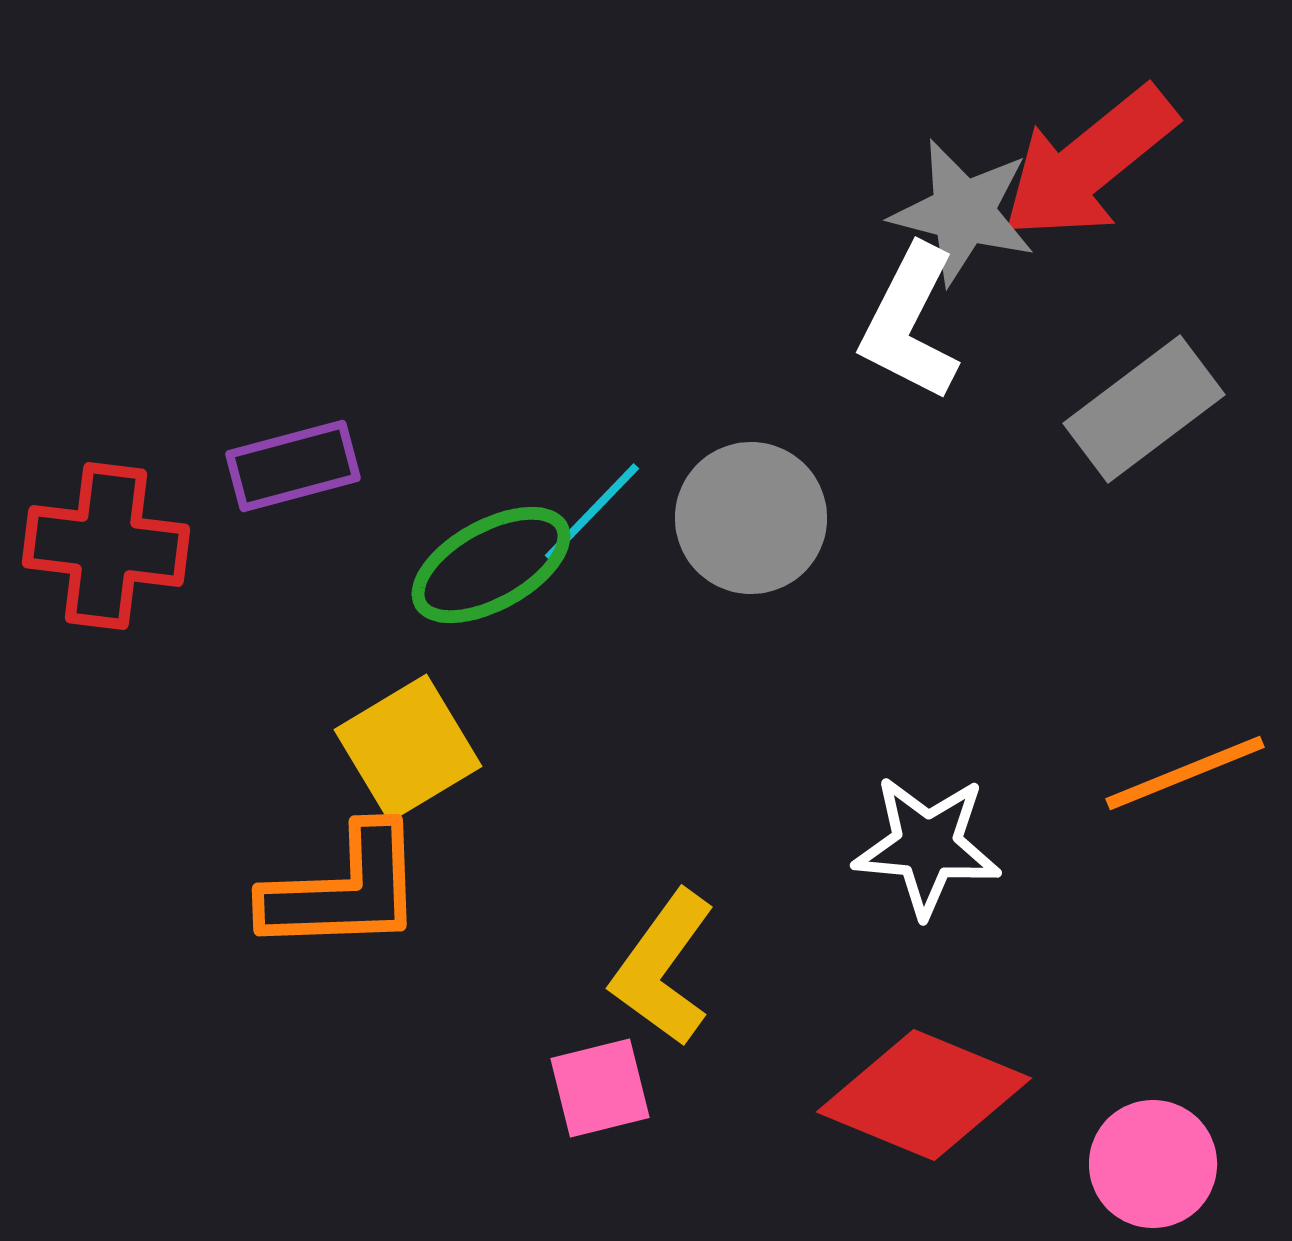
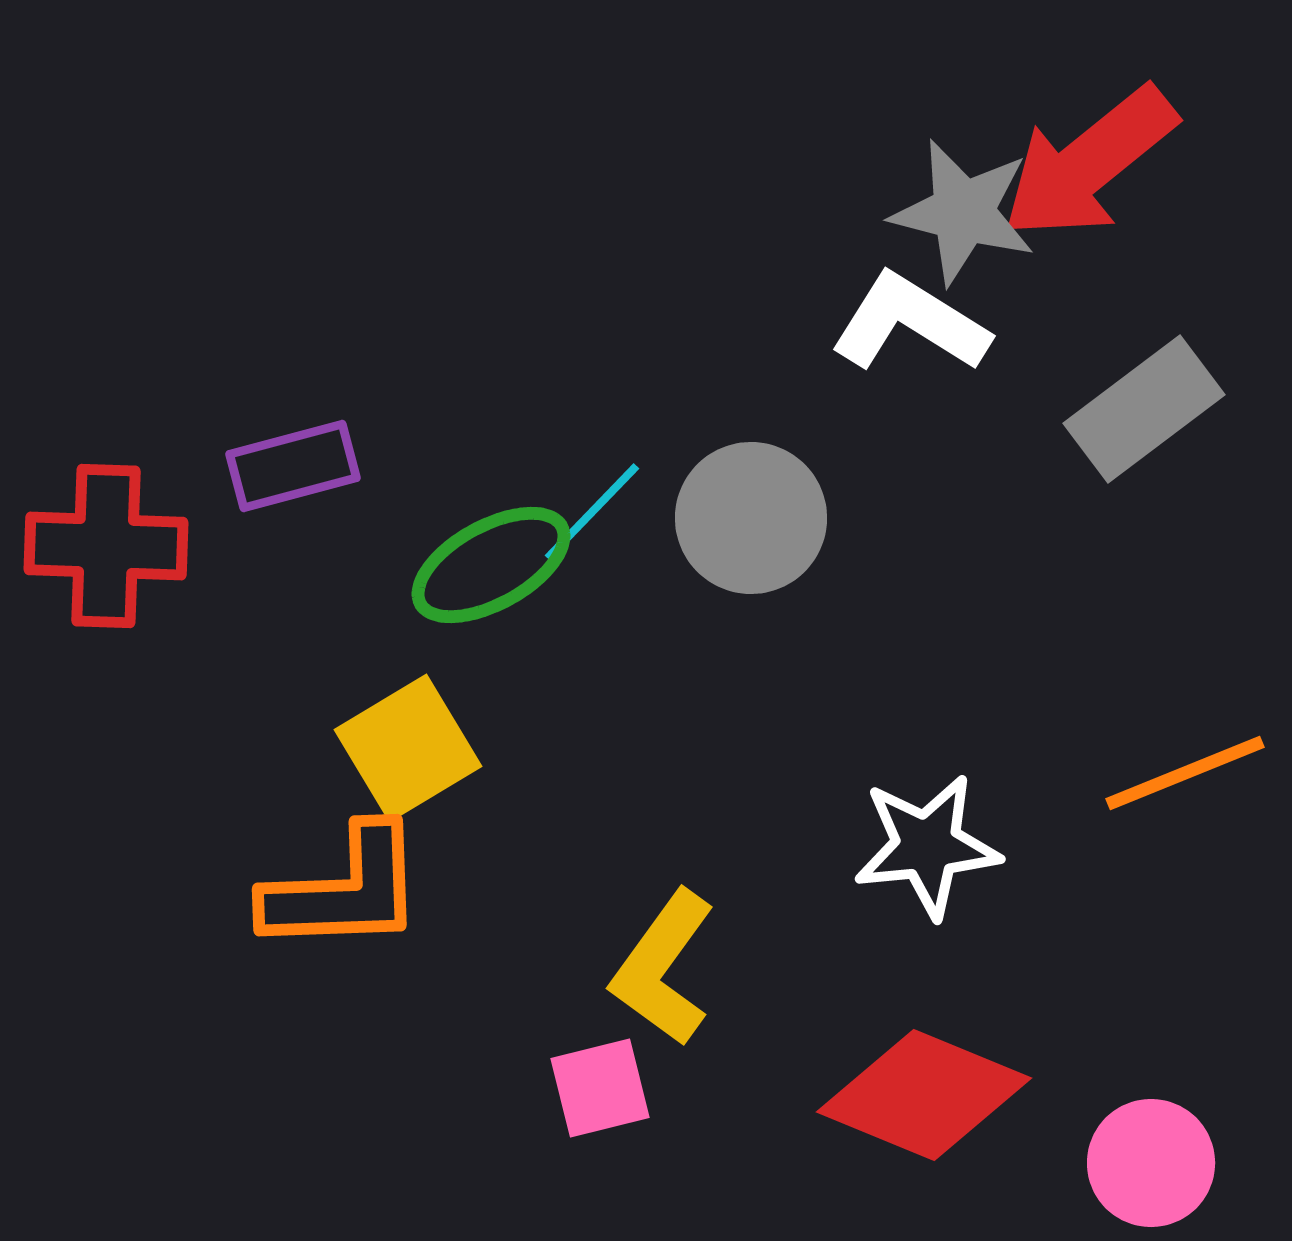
white L-shape: rotated 95 degrees clockwise
red cross: rotated 5 degrees counterclockwise
white star: rotated 11 degrees counterclockwise
pink circle: moved 2 px left, 1 px up
